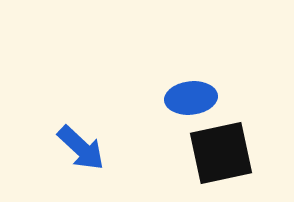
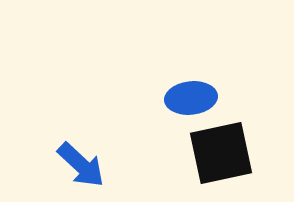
blue arrow: moved 17 px down
